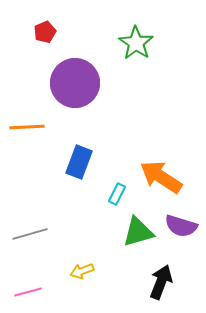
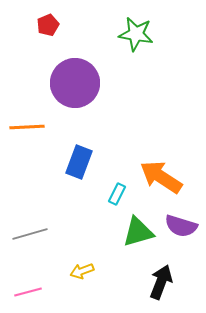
red pentagon: moved 3 px right, 7 px up
green star: moved 9 px up; rotated 24 degrees counterclockwise
